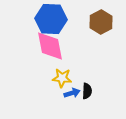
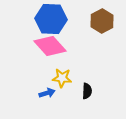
brown hexagon: moved 1 px right, 1 px up
pink diamond: rotated 32 degrees counterclockwise
blue arrow: moved 25 px left
